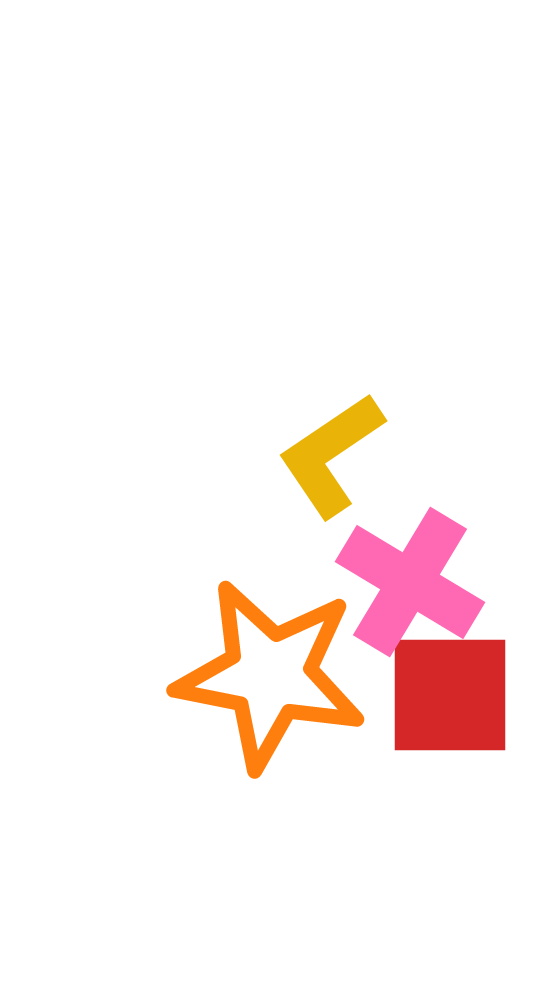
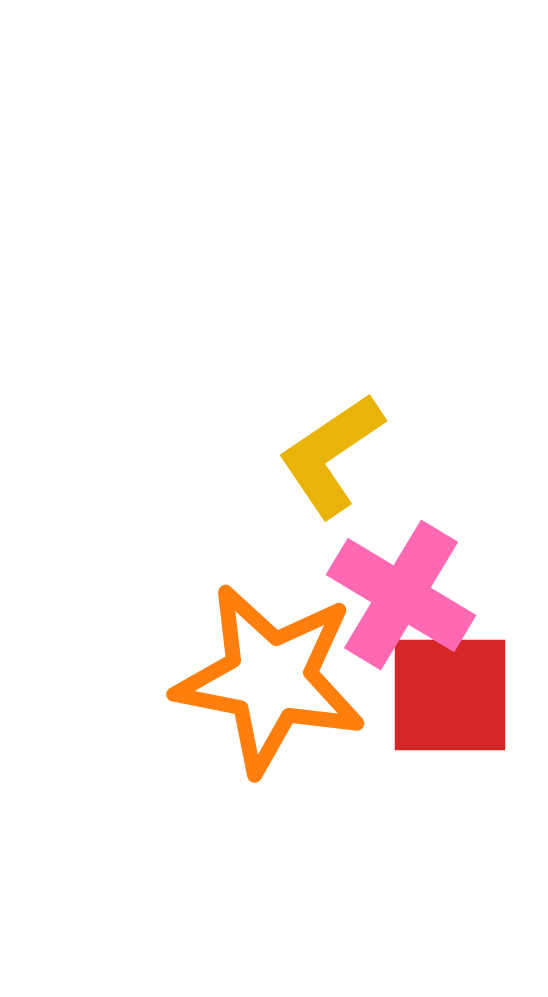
pink cross: moved 9 px left, 13 px down
orange star: moved 4 px down
